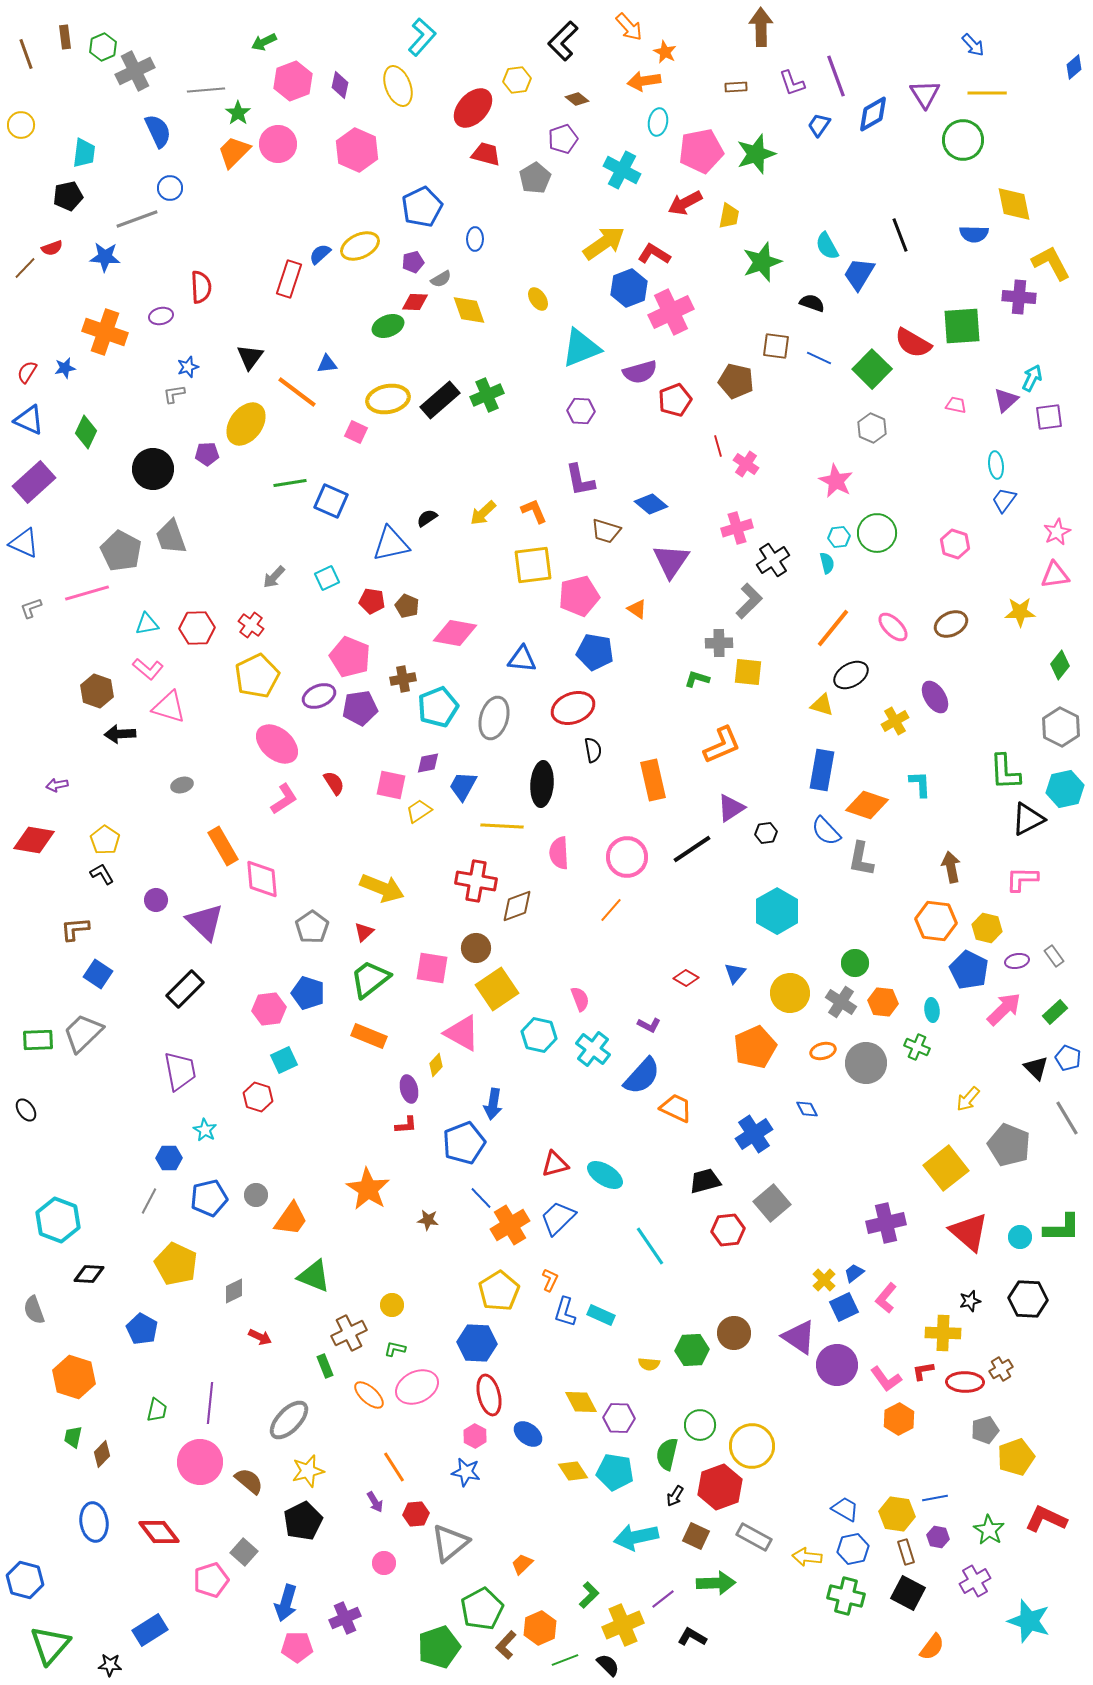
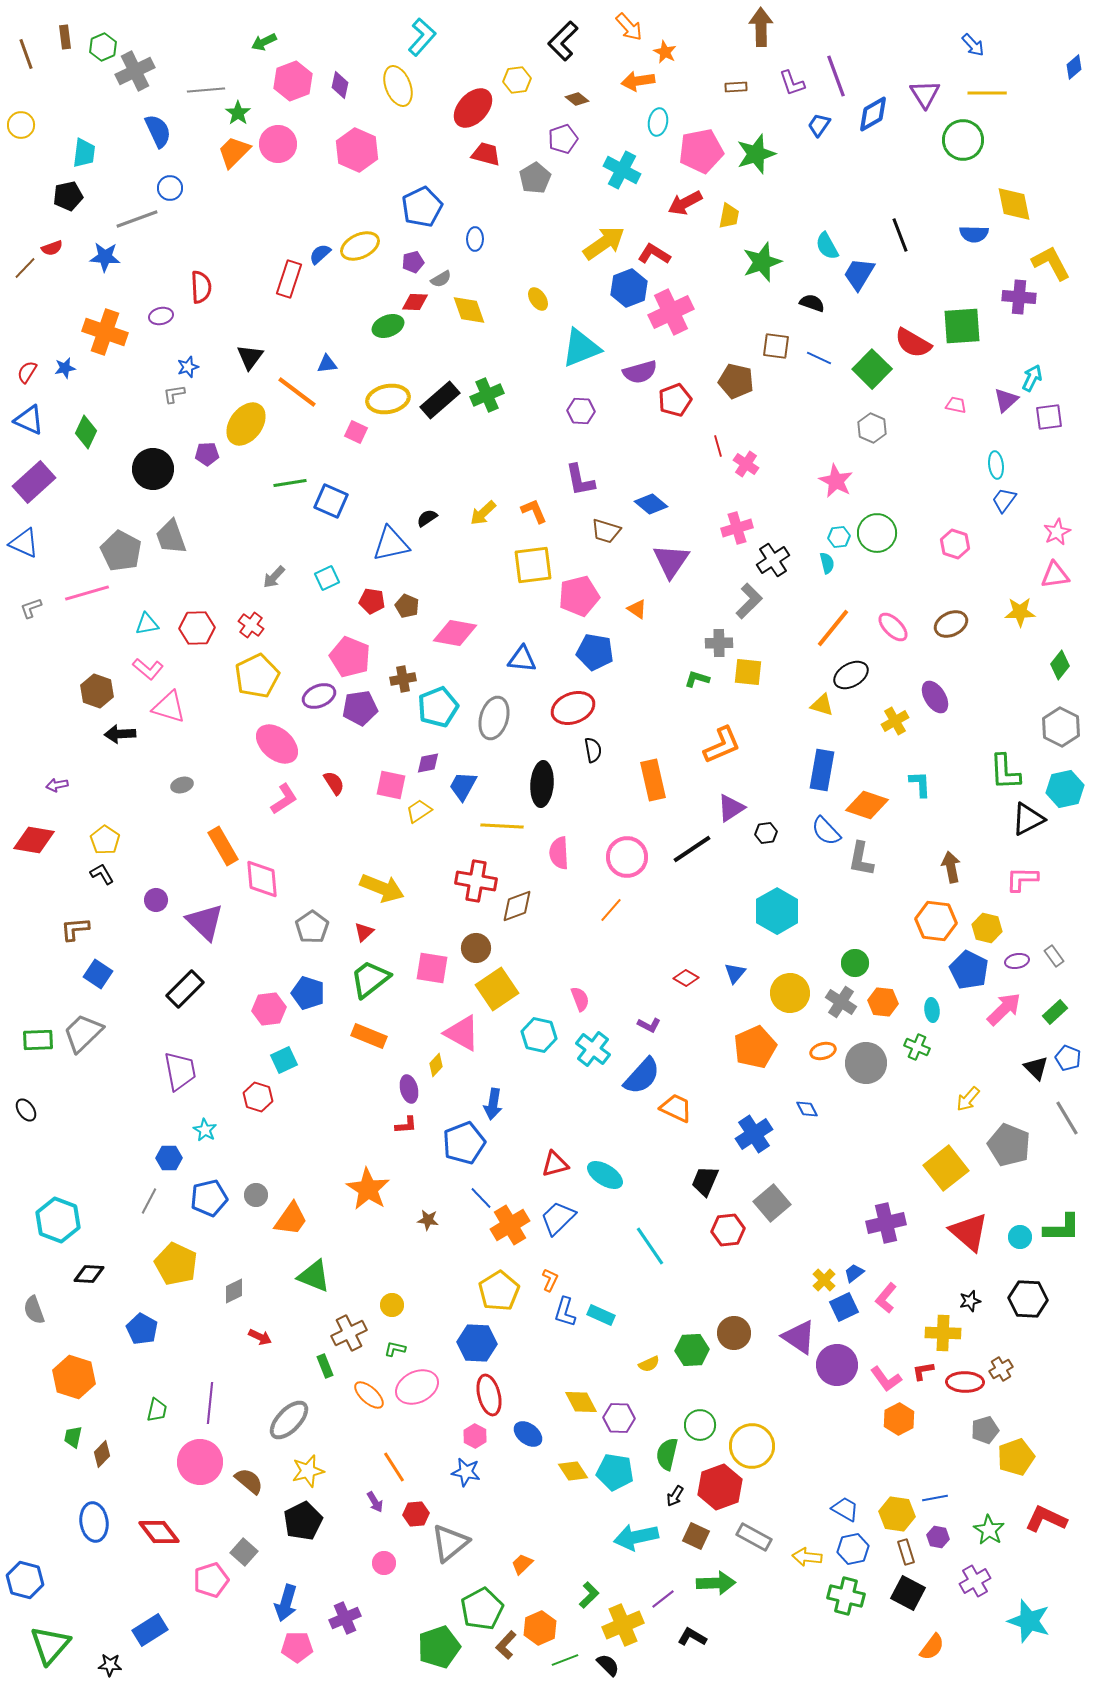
orange arrow at (644, 81): moved 6 px left
black trapezoid at (705, 1181): rotated 52 degrees counterclockwise
yellow semicircle at (649, 1364): rotated 30 degrees counterclockwise
